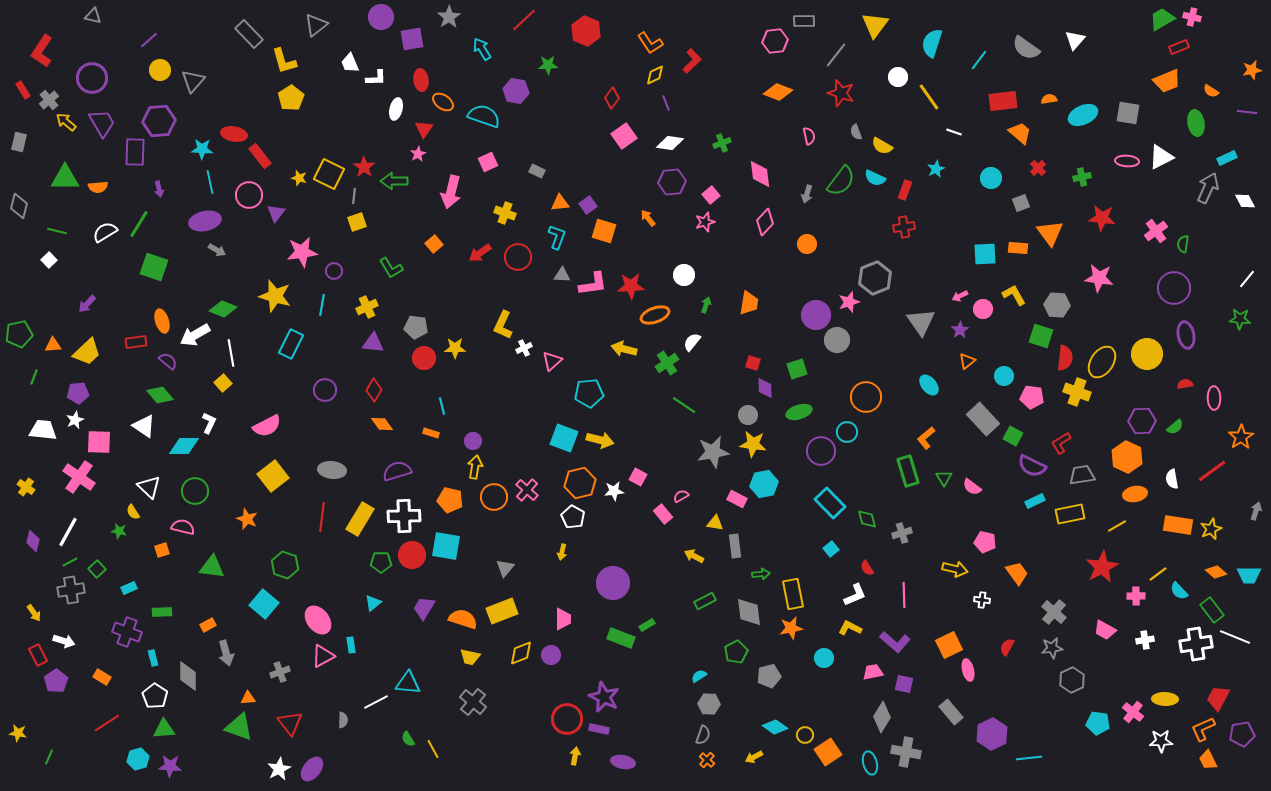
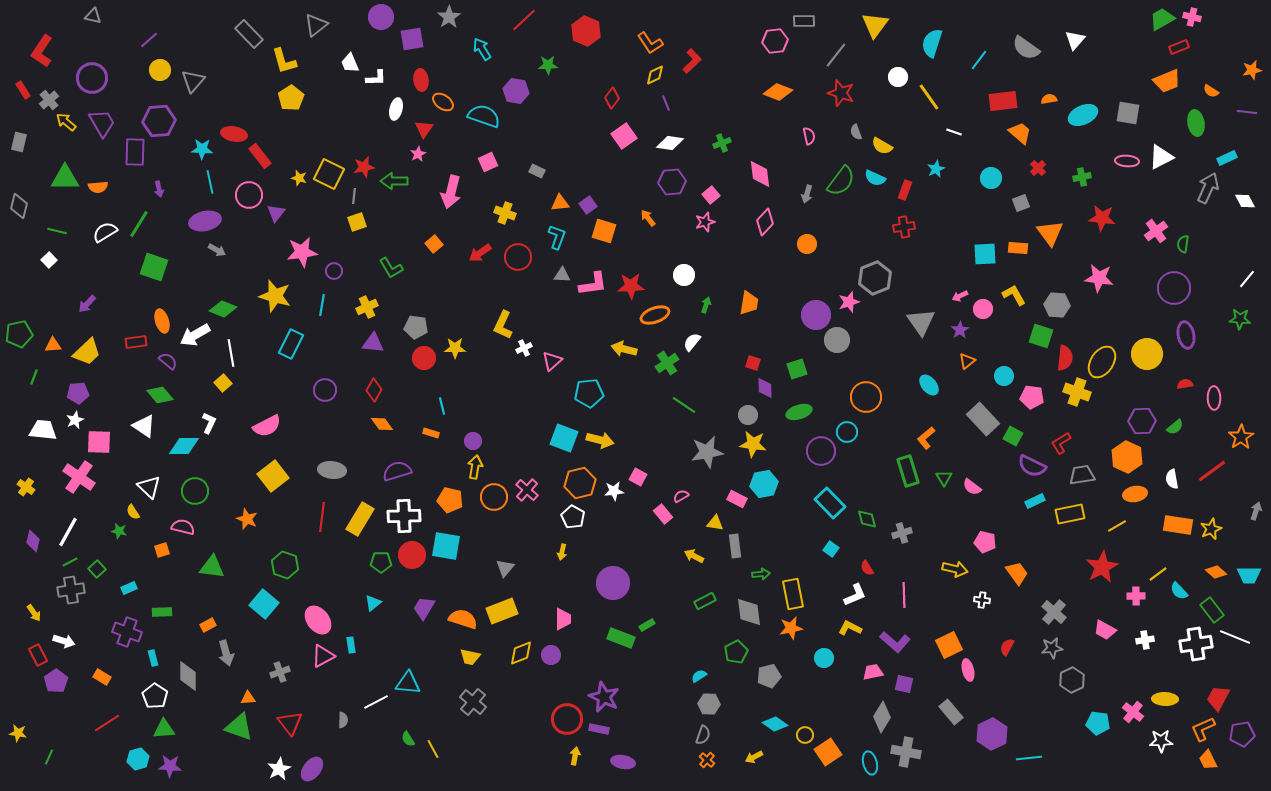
red star at (364, 167): rotated 25 degrees clockwise
gray star at (713, 452): moved 6 px left
cyan square at (831, 549): rotated 14 degrees counterclockwise
cyan diamond at (775, 727): moved 3 px up
